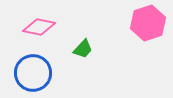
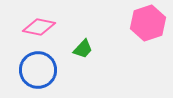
blue circle: moved 5 px right, 3 px up
